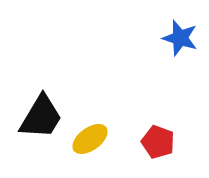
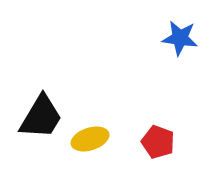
blue star: rotated 9 degrees counterclockwise
yellow ellipse: rotated 18 degrees clockwise
